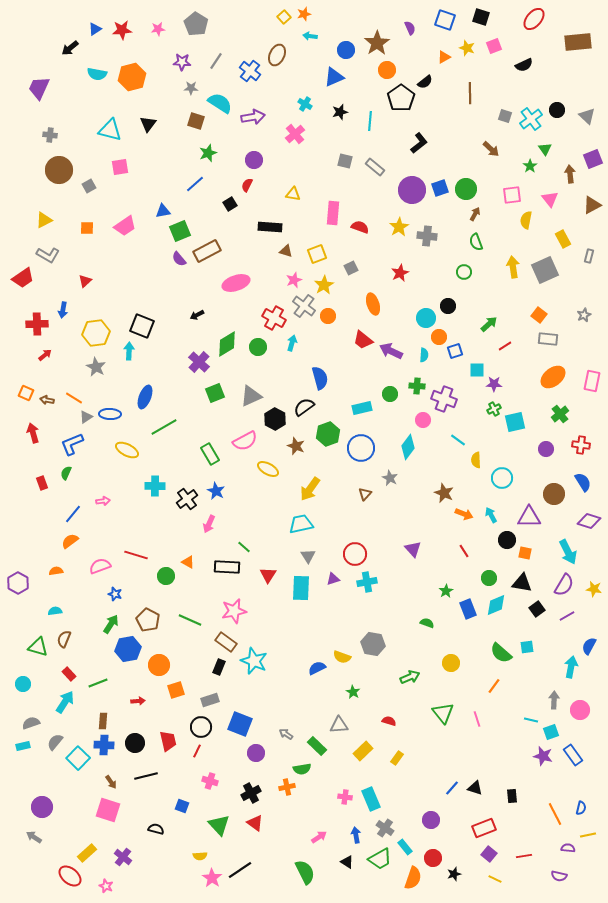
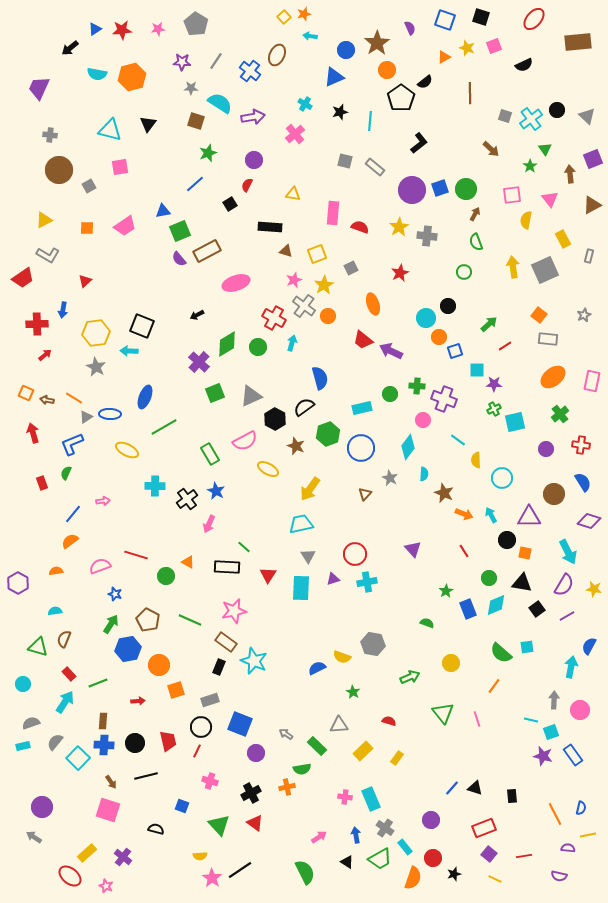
cyan arrow at (129, 351): rotated 90 degrees counterclockwise
cyan semicircle at (424, 355): moved 119 px down
